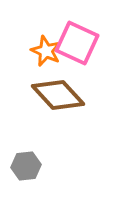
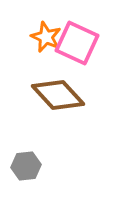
orange star: moved 14 px up
